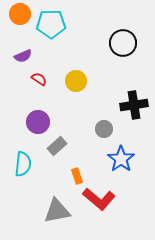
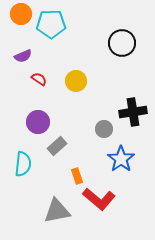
orange circle: moved 1 px right
black circle: moved 1 px left
black cross: moved 1 px left, 7 px down
